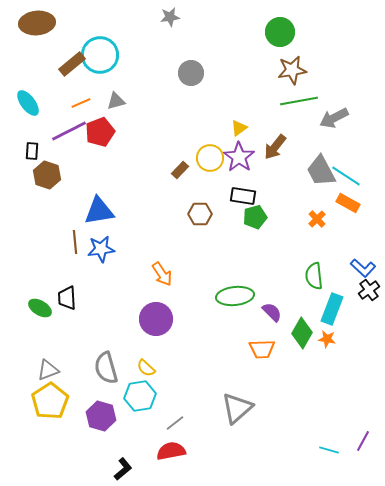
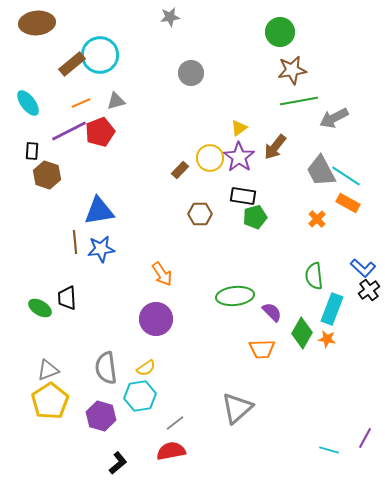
gray semicircle at (106, 368): rotated 8 degrees clockwise
yellow semicircle at (146, 368): rotated 78 degrees counterclockwise
purple line at (363, 441): moved 2 px right, 3 px up
black L-shape at (123, 469): moved 5 px left, 6 px up
